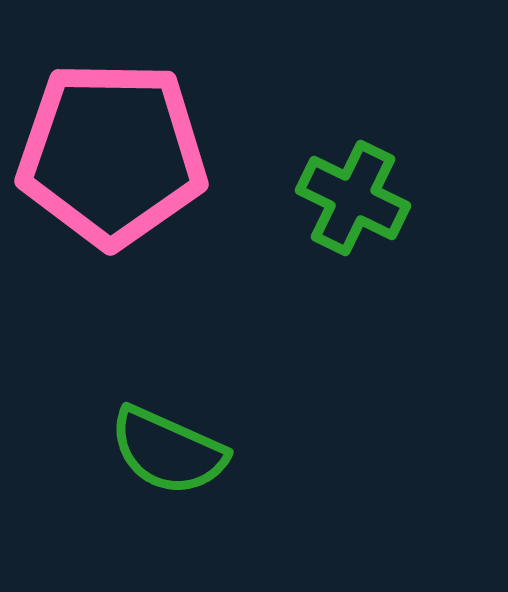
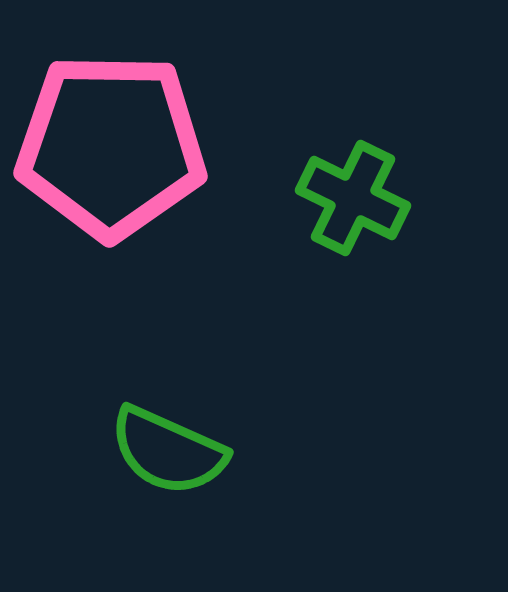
pink pentagon: moved 1 px left, 8 px up
